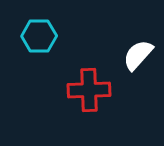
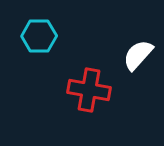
red cross: rotated 12 degrees clockwise
